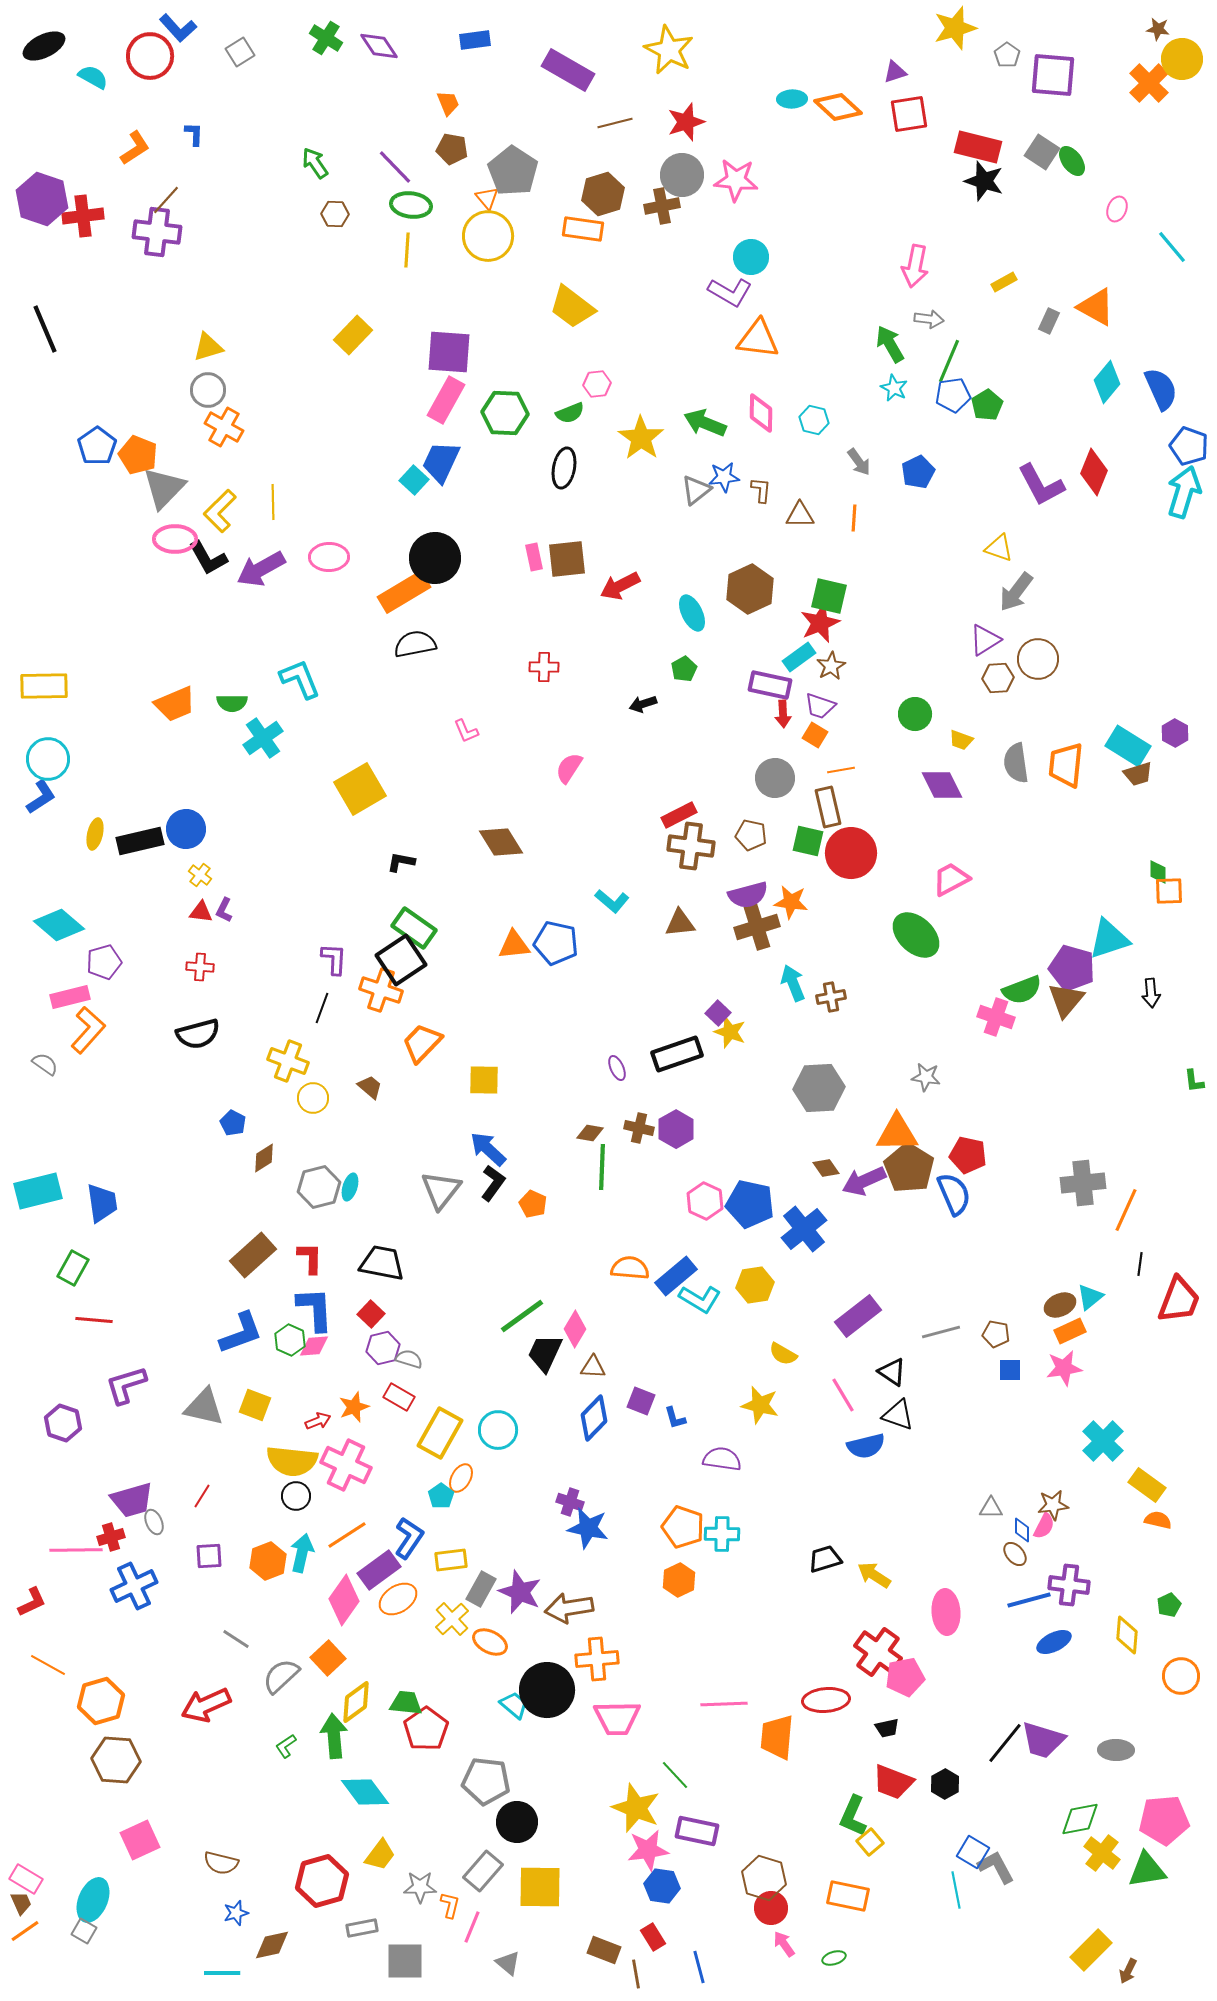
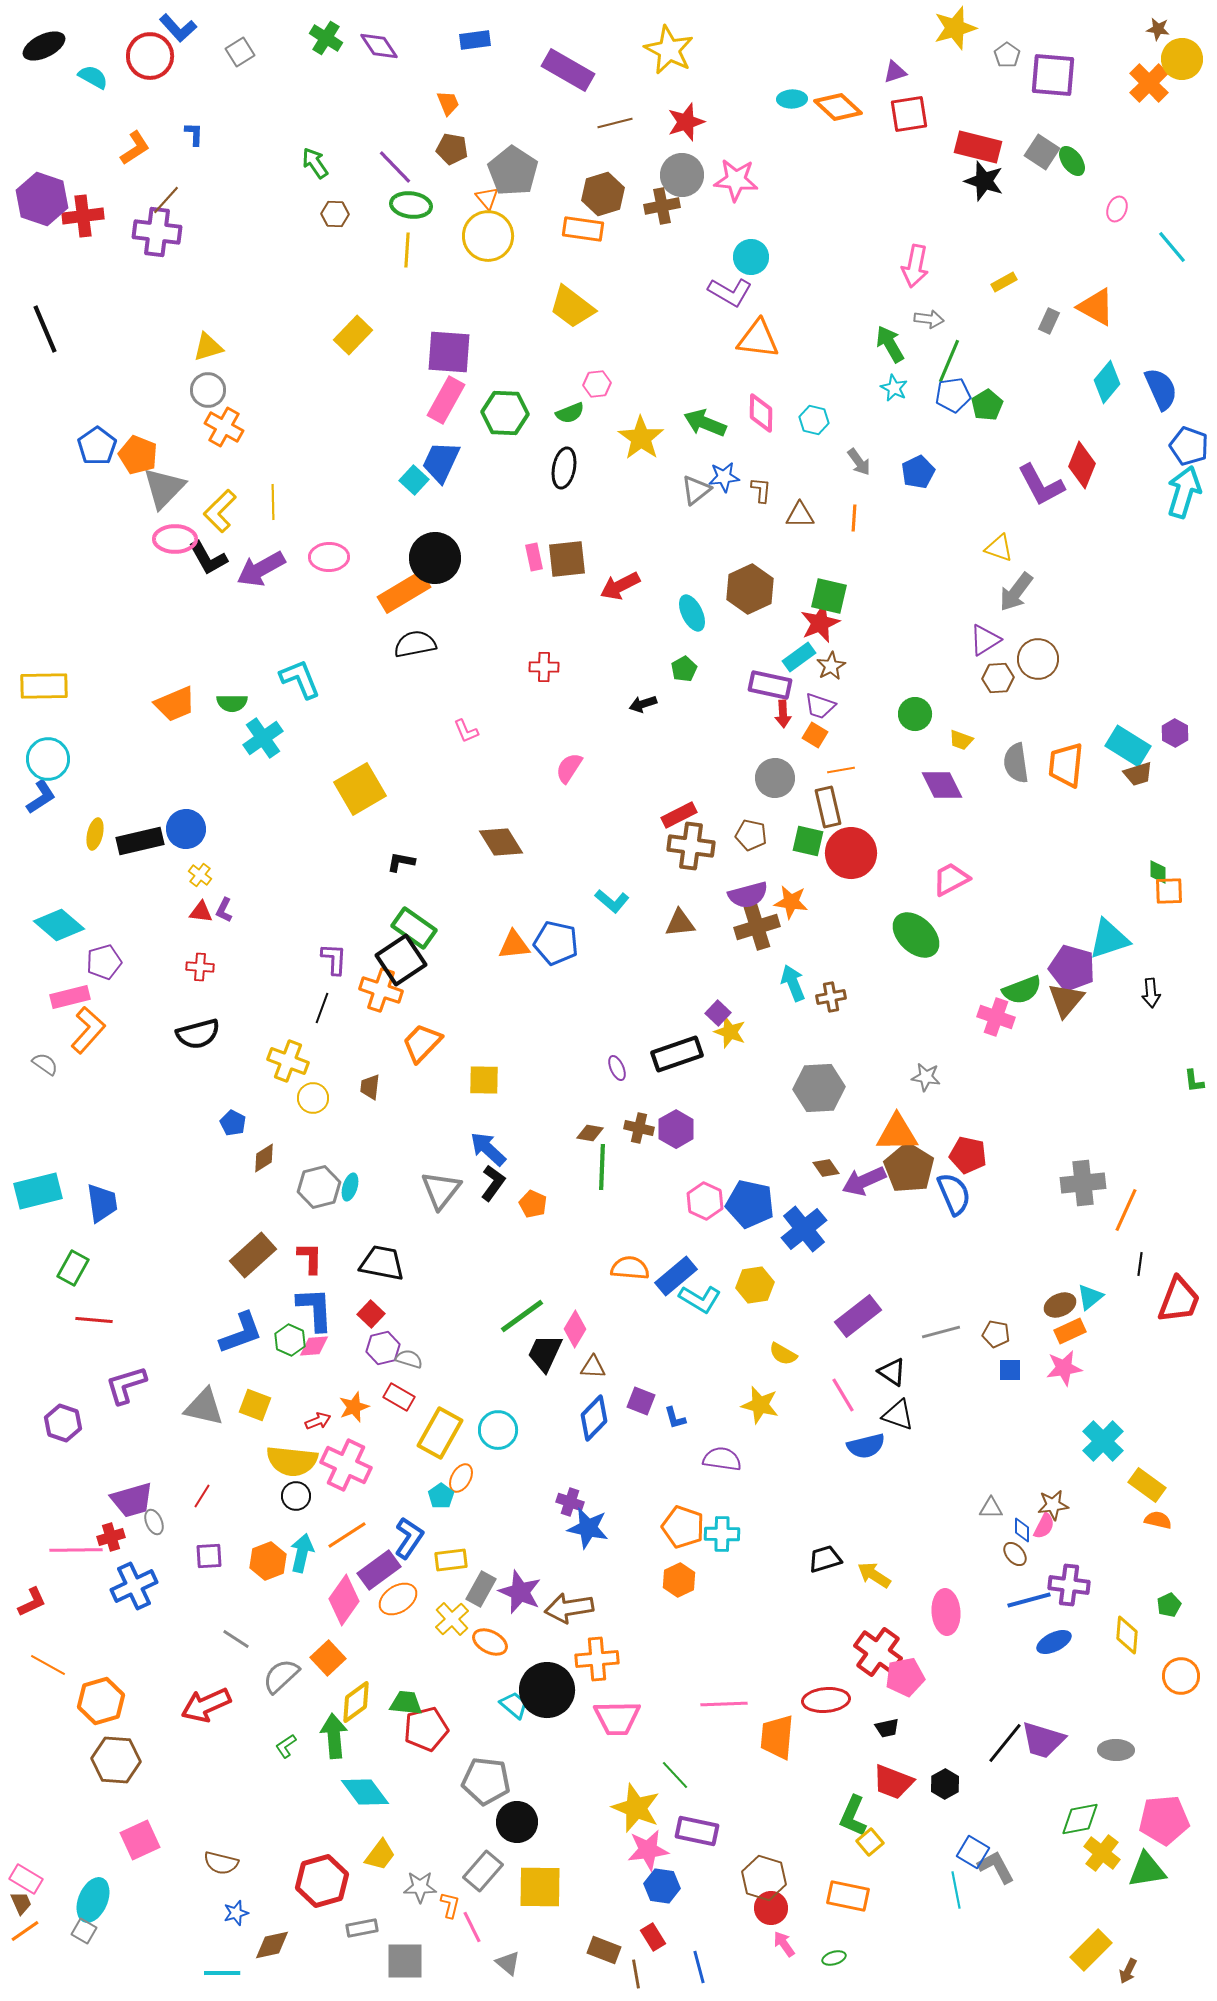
red diamond at (1094, 472): moved 12 px left, 7 px up
brown trapezoid at (370, 1087): rotated 124 degrees counterclockwise
red pentagon at (426, 1729): rotated 21 degrees clockwise
pink line at (472, 1927): rotated 48 degrees counterclockwise
